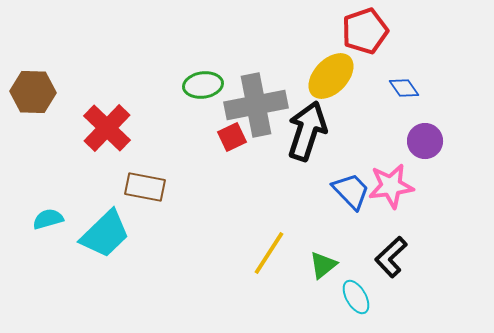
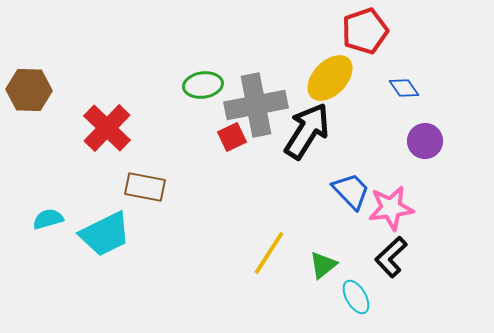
yellow ellipse: moved 1 px left, 2 px down
brown hexagon: moved 4 px left, 2 px up
black arrow: rotated 14 degrees clockwise
pink star: moved 22 px down
cyan trapezoid: rotated 18 degrees clockwise
